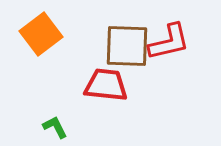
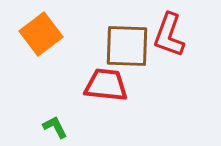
red L-shape: moved 7 px up; rotated 123 degrees clockwise
